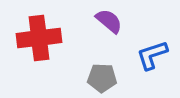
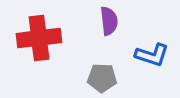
purple semicircle: rotated 44 degrees clockwise
blue L-shape: rotated 144 degrees counterclockwise
